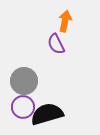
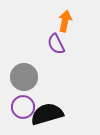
gray circle: moved 4 px up
